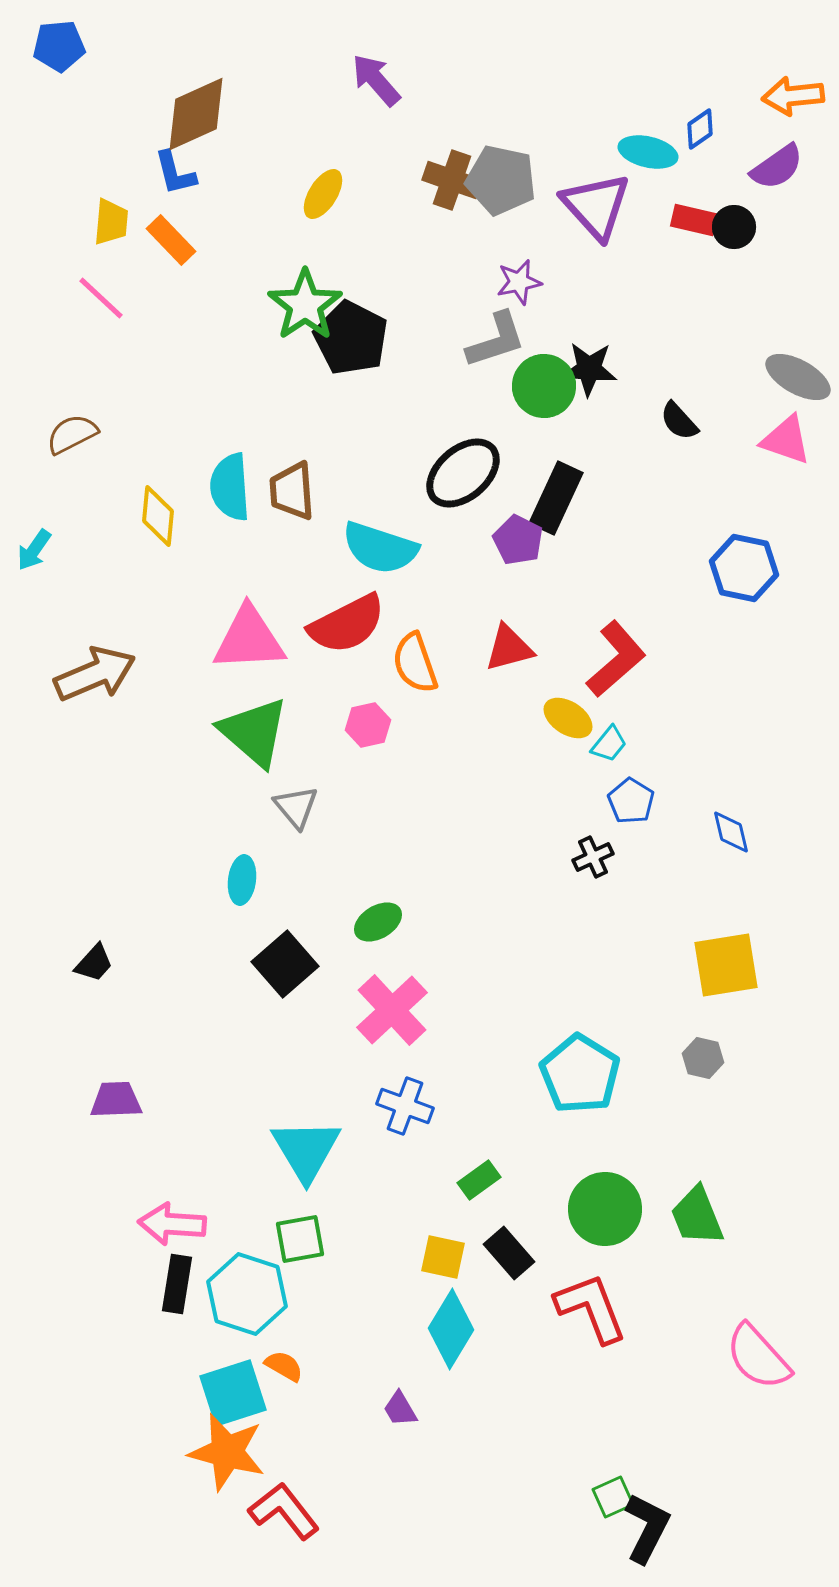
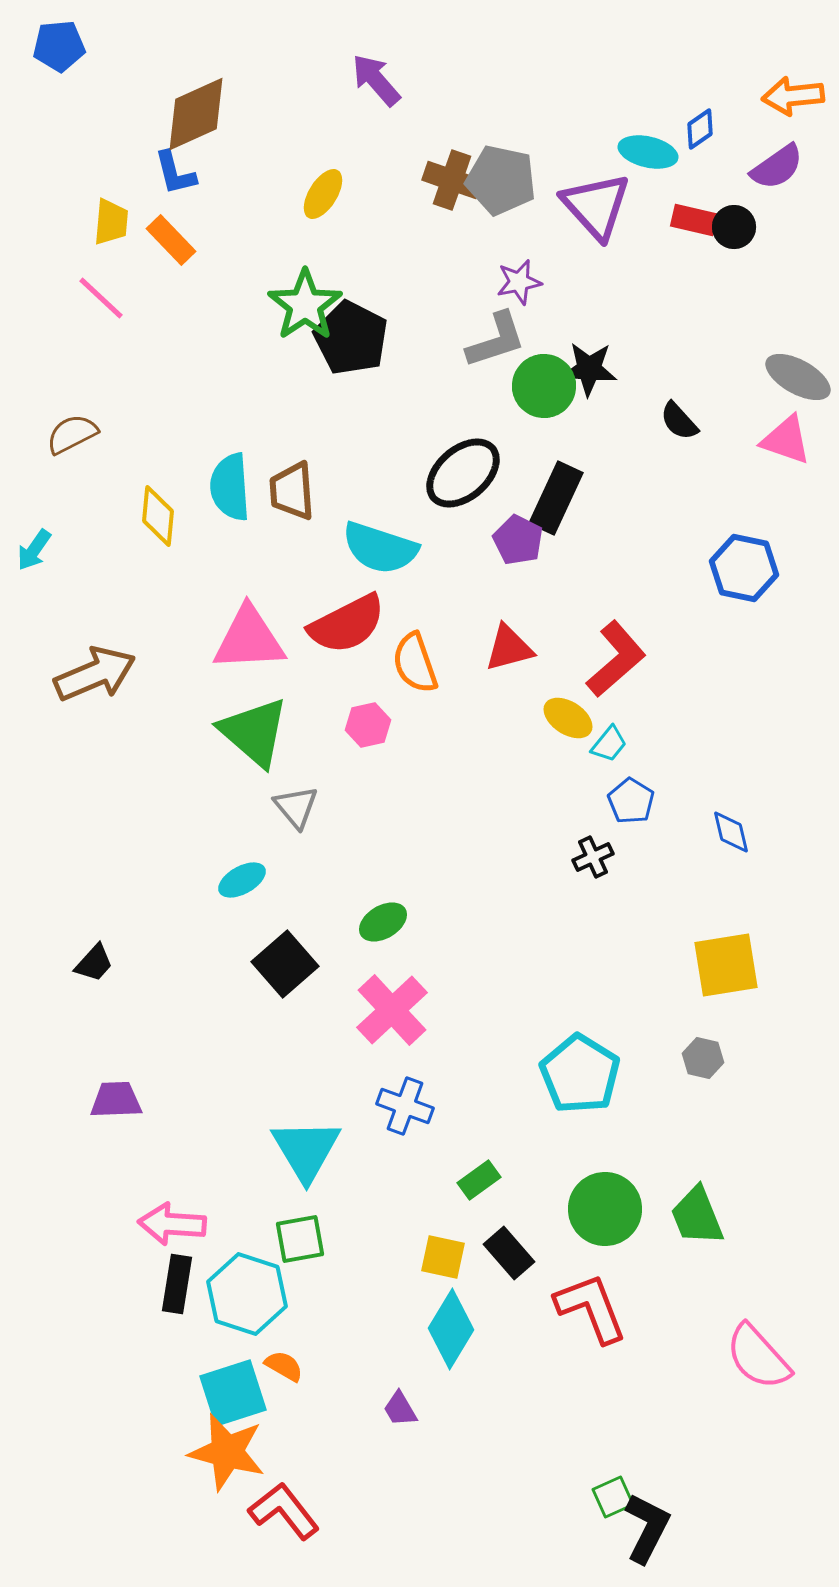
cyan ellipse at (242, 880): rotated 54 degrees clockwise
green ellipse at (378, 922): moved 5 px right
